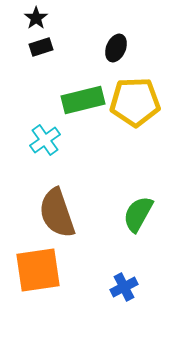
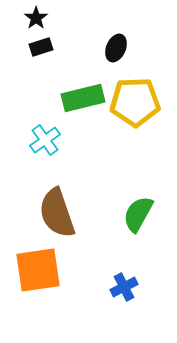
green rectangle: moved 2 px up
